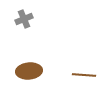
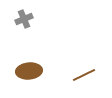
brown line: rotated 30 degrees counterclockwise
